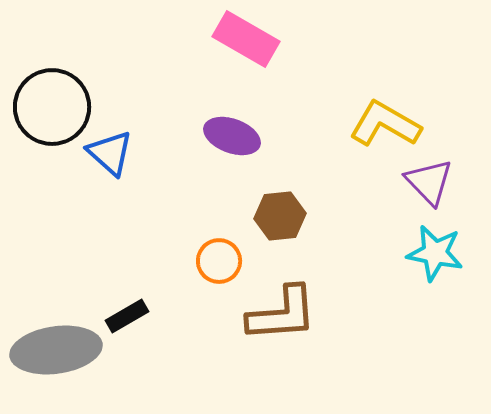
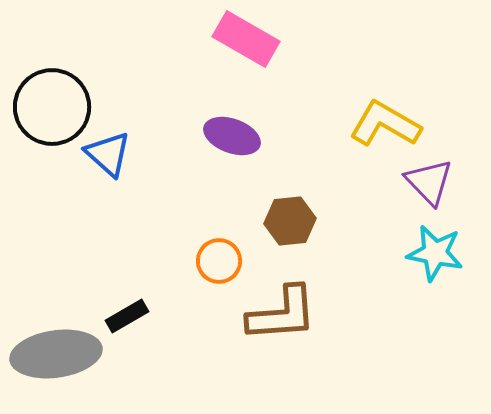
blue triangle: moved 2 px left, 1 px down
brown hexagon: moved 10 px right, 5 px down
gray ellipse: moved 4 px down
